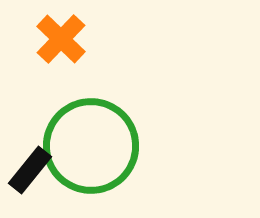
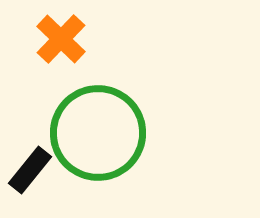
green circle: moved 7 px right, 13 px up
